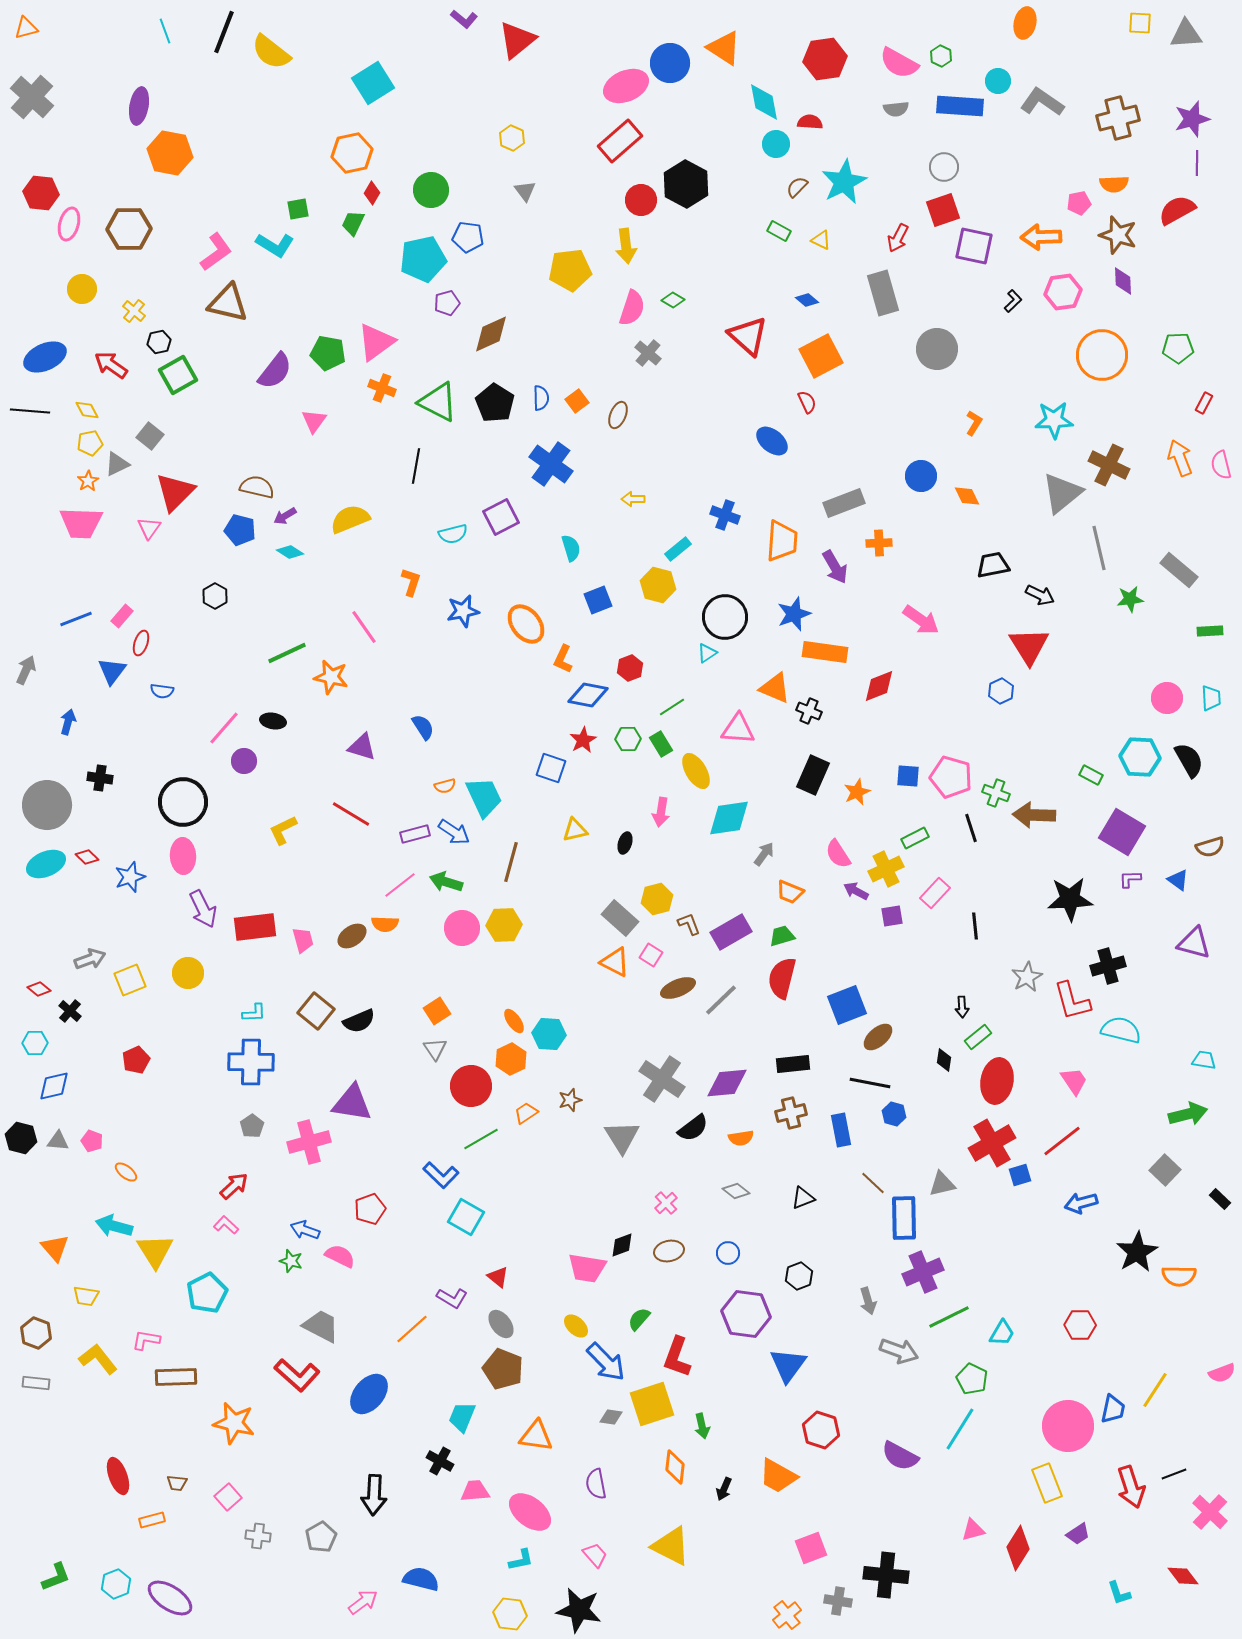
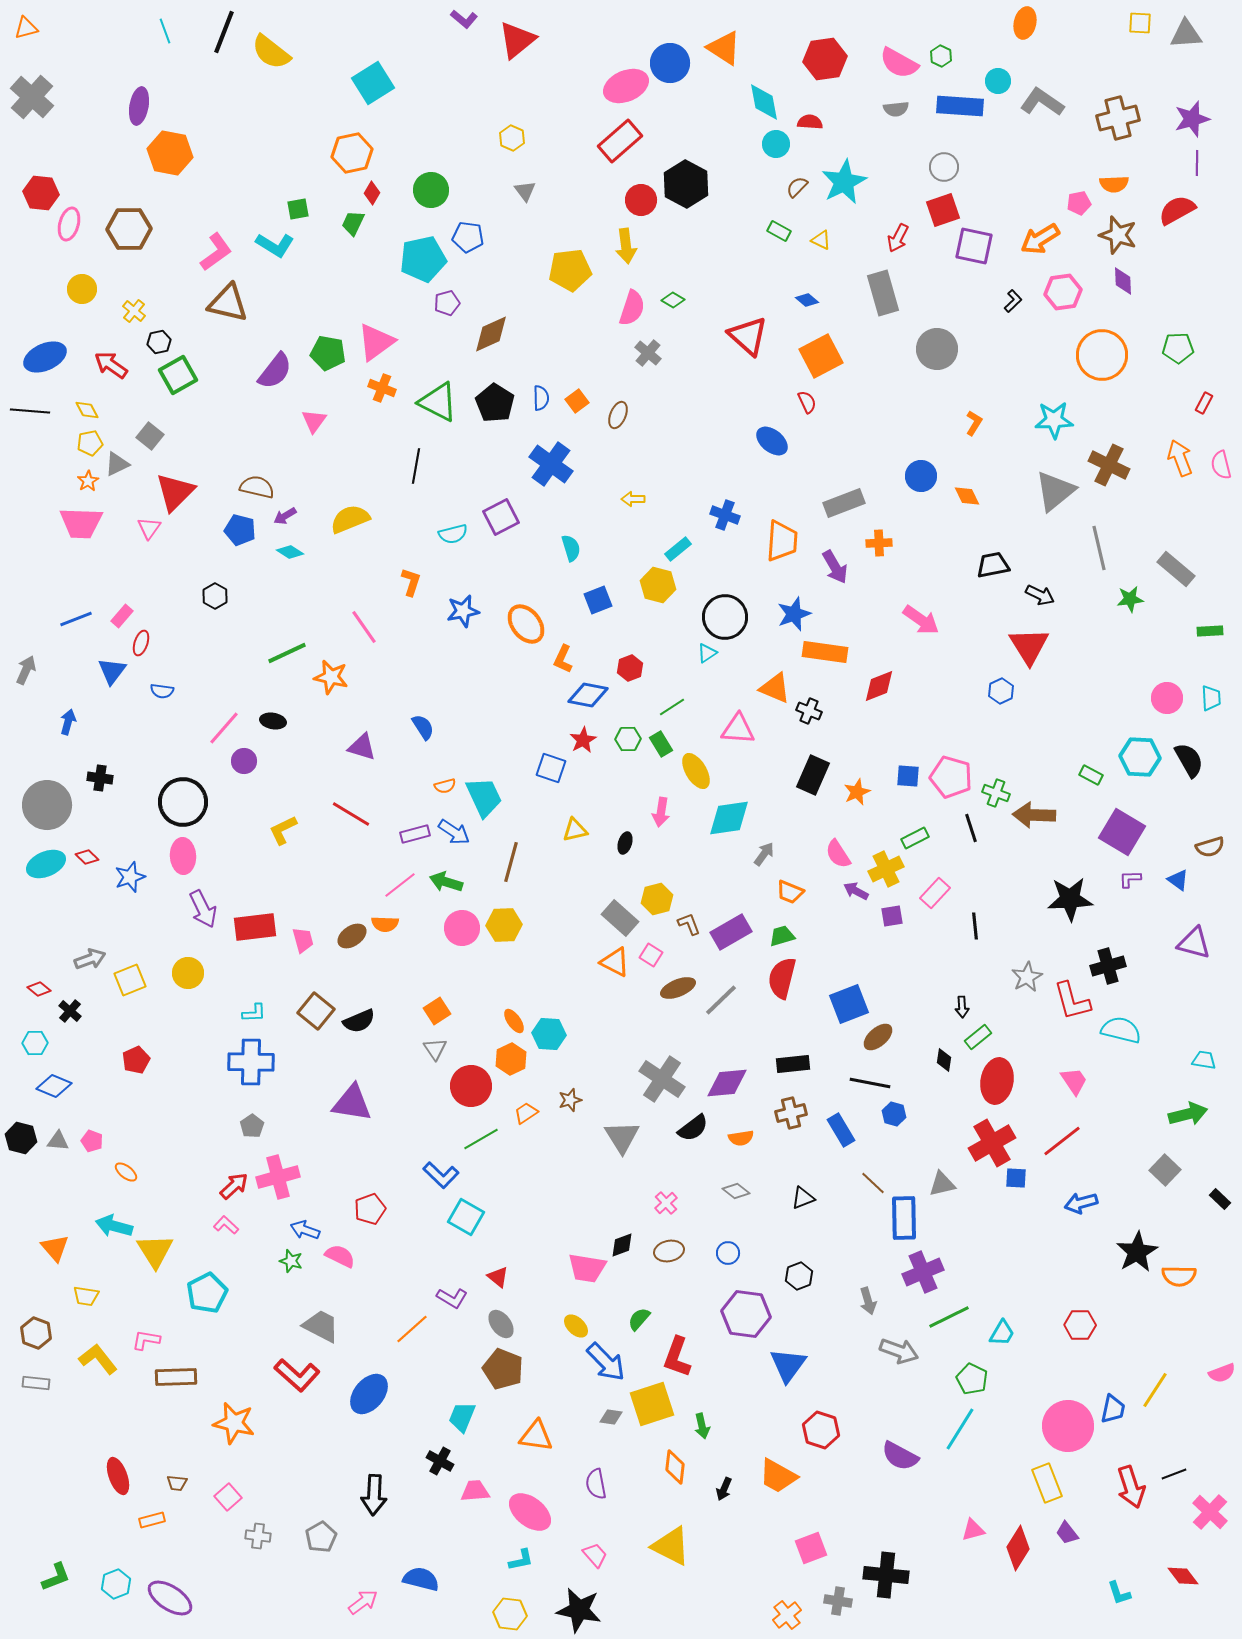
orange arrow at (1041, 237): moved 1 px left, 2 px down; rotated 30 degrees counterclockwise
gray triangle at (1062, 493): moved 7 px left, 2 px up
gray rectangle at (1179, 570): moved 3 px left, 1 px up
blue square at (847, 1005): moved 2 px right, 1 px up
blue diamond at (54, 1086): rotated 36 degrees clockwise
blue rectangle at (841, 1130): rotated 20 degrees counterclockwise
pink cross at (309, 1142): moved 31 px left, 35 px down
blue square at (1020, 1175): moved 4 px left, 3 px down; rotated 20 degrees clockwise
purple trapezoid at (1078, 1534): moved 11 px left, 1 px up; rotated 85 degrees clockwise
